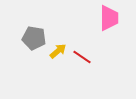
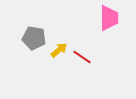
yellow arrow: moved 1 px right, 1 px up
